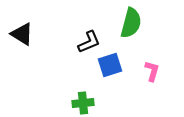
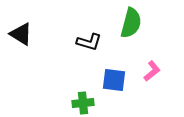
black triangle: moved 1 px left
black L-shape: rotated 40 degrees clockwise
blue square: moved 4 px right, 15 px down; rotated 25 degrees clockwise
pink L-shape: rotated 35 degrees clockwise
